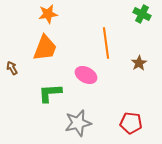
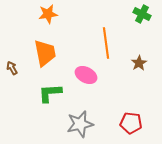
orange trapezoid: moved 5 px down; rotated 32 degrees counterclockwise
gray star: moved 2 px right, 1 px down
